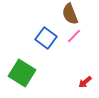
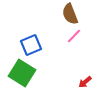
blue square: moved 15 px left, 7 px down; rotated 30 degrees clockwise
